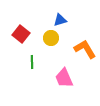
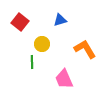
red square: moved 1 px left, 12 px up
yellow circle: moved 9 px left, 6 px down
pink trapezoid: moved 1 px down
